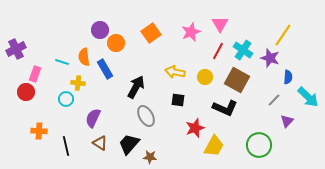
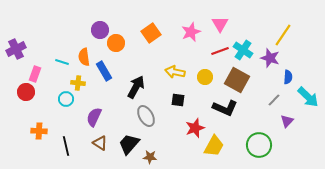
red line: moved 2 px right; rotated 42 degrees clockwise
blue rectangle: moved 1 px left, 2 px down
purple semicircle: moved 1 px right, 1 px up
